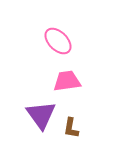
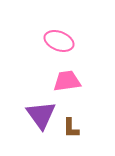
pink ellipse: moved 1 px right; rotated 24 degrees counterclockwise
brown L-shape: rotated 10 degrees counterclockwise
